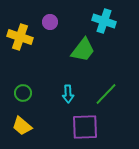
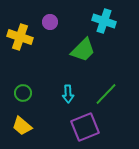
green trapezoid: rotated 8 degrees clockwise
purple square: rotated 20 degrees counterclockwise
